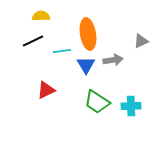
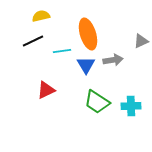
yellow semicircle: rotated 12 degrees counterclockwise
orange ellipse: rotated 8 degrees counterclockwise
